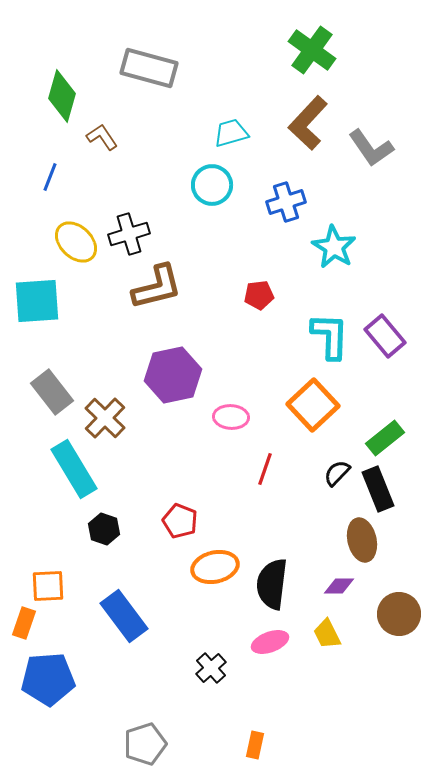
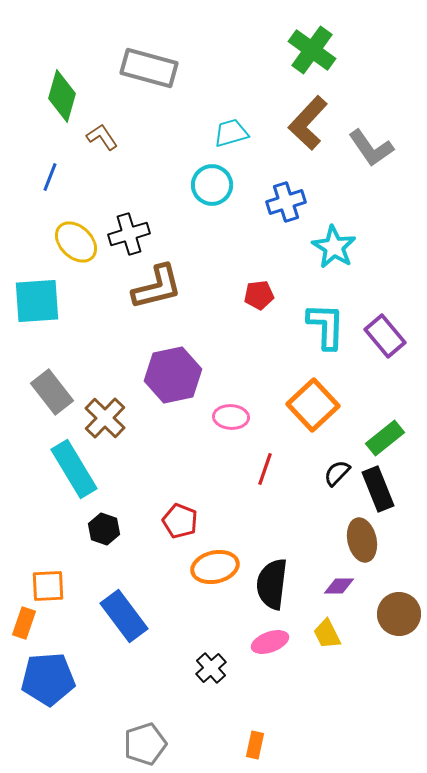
cyan L-shape at (330, 336): moved 4 px left, 10 px up
